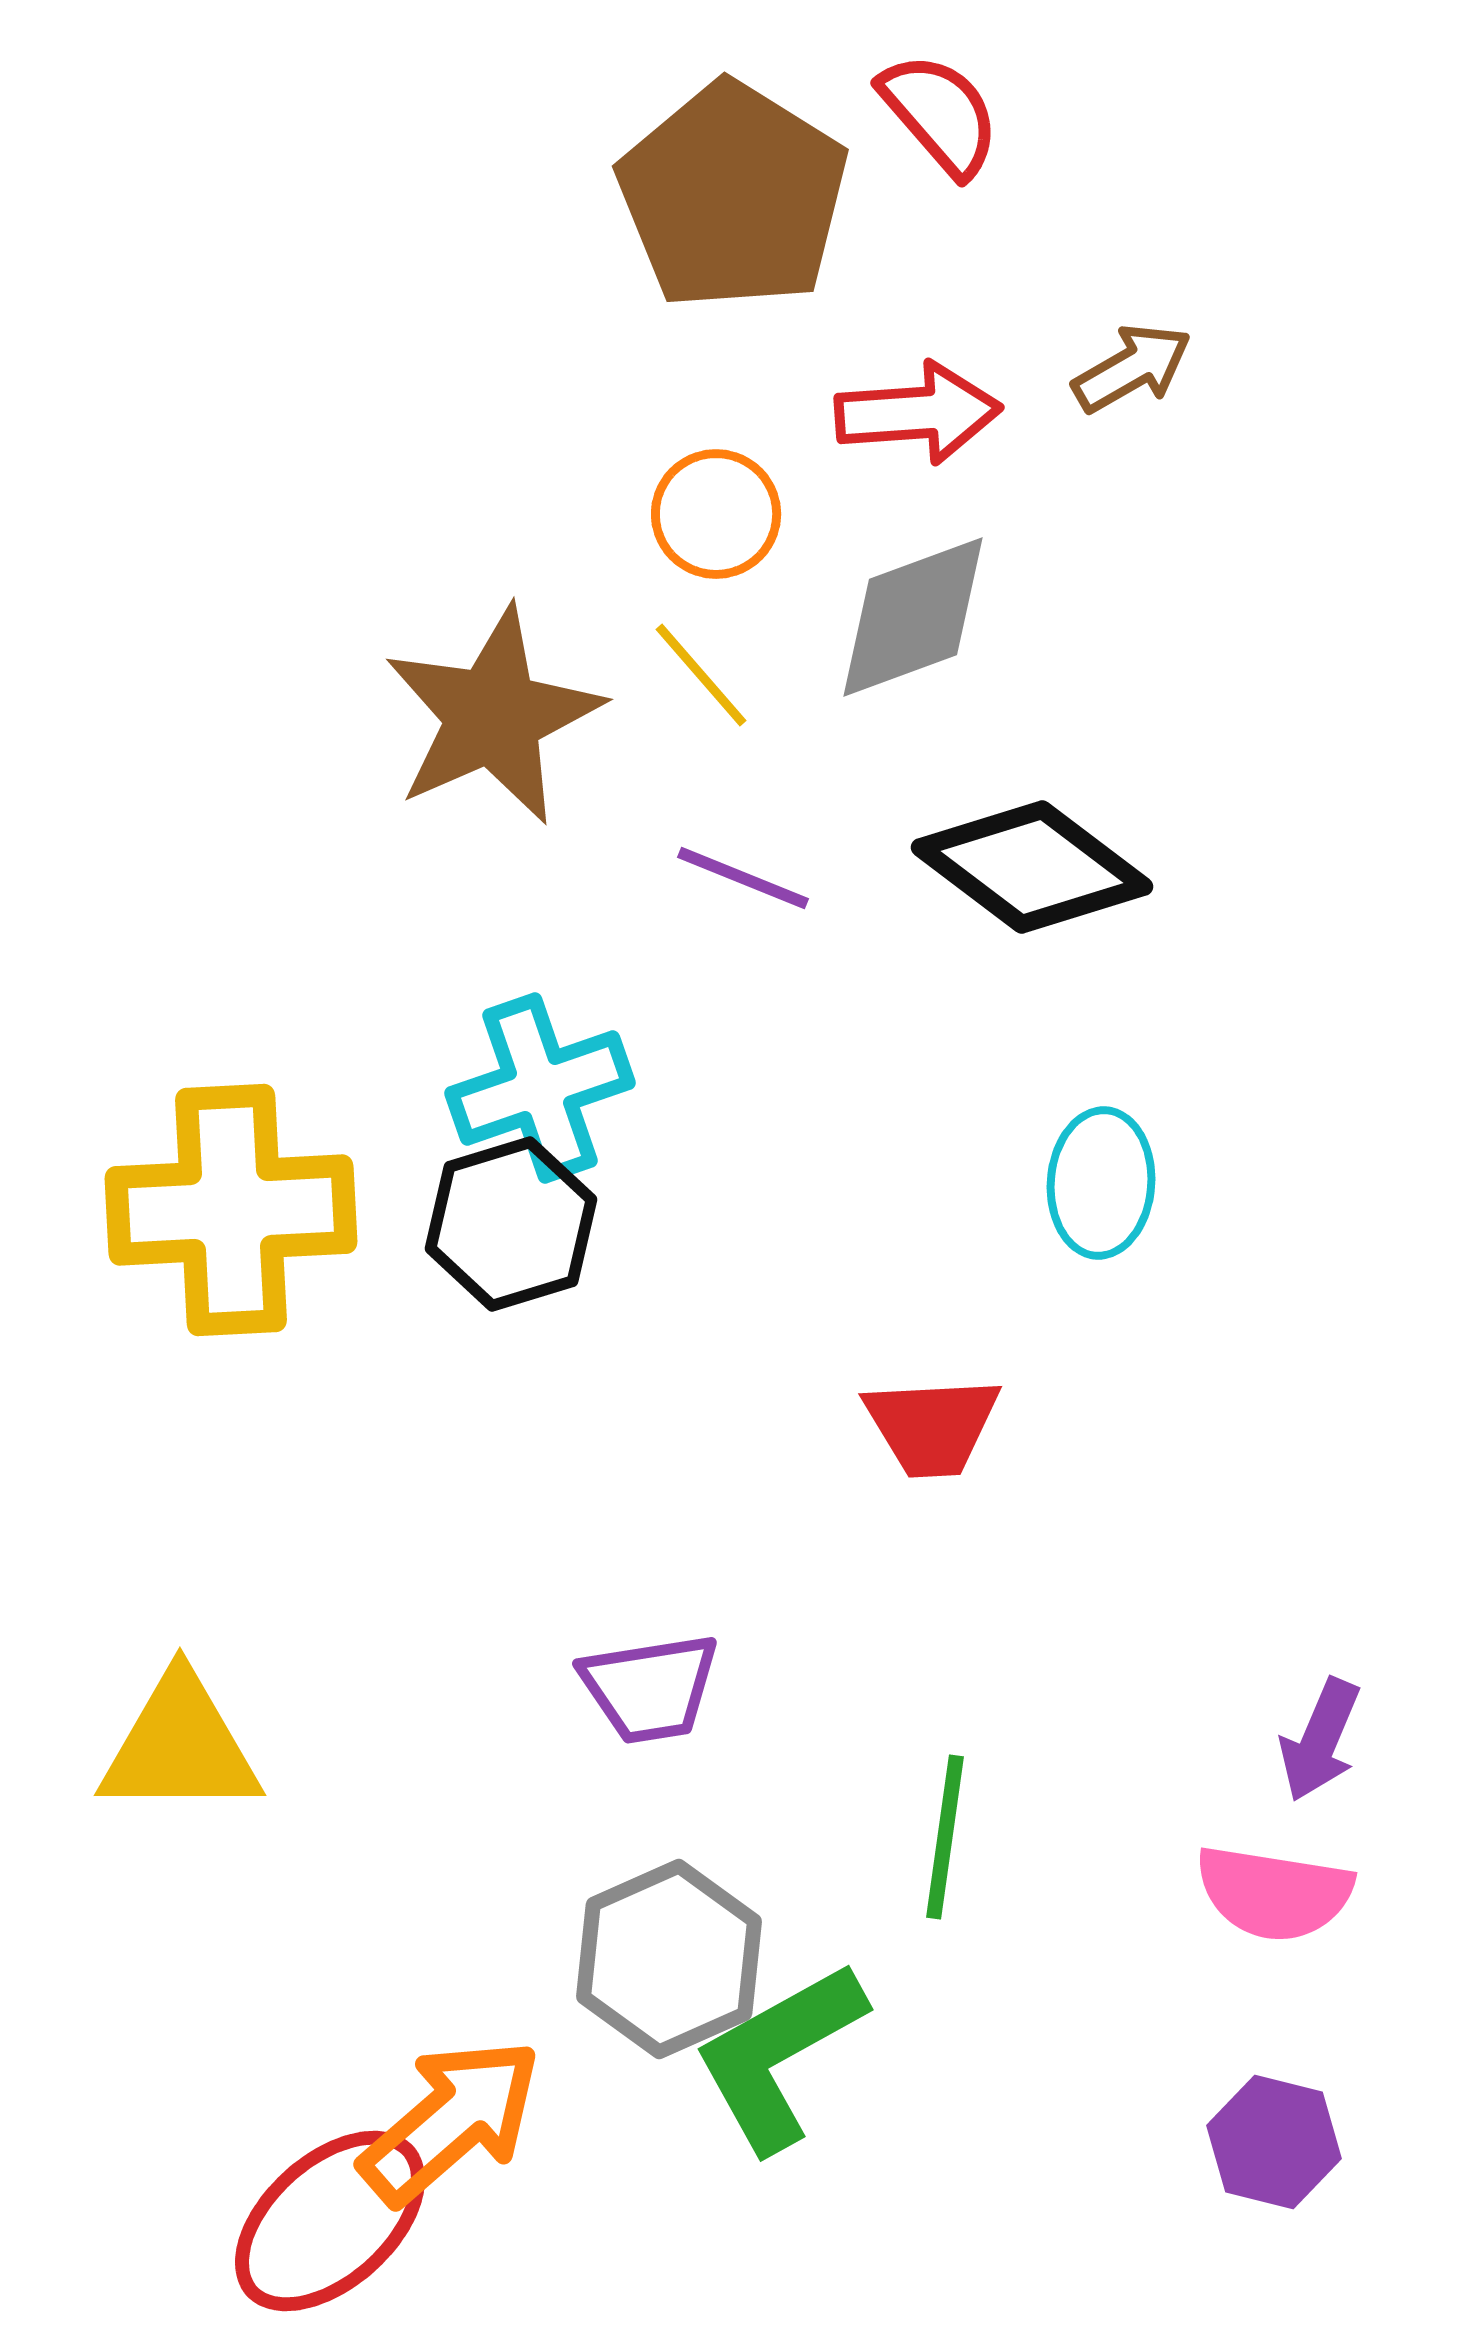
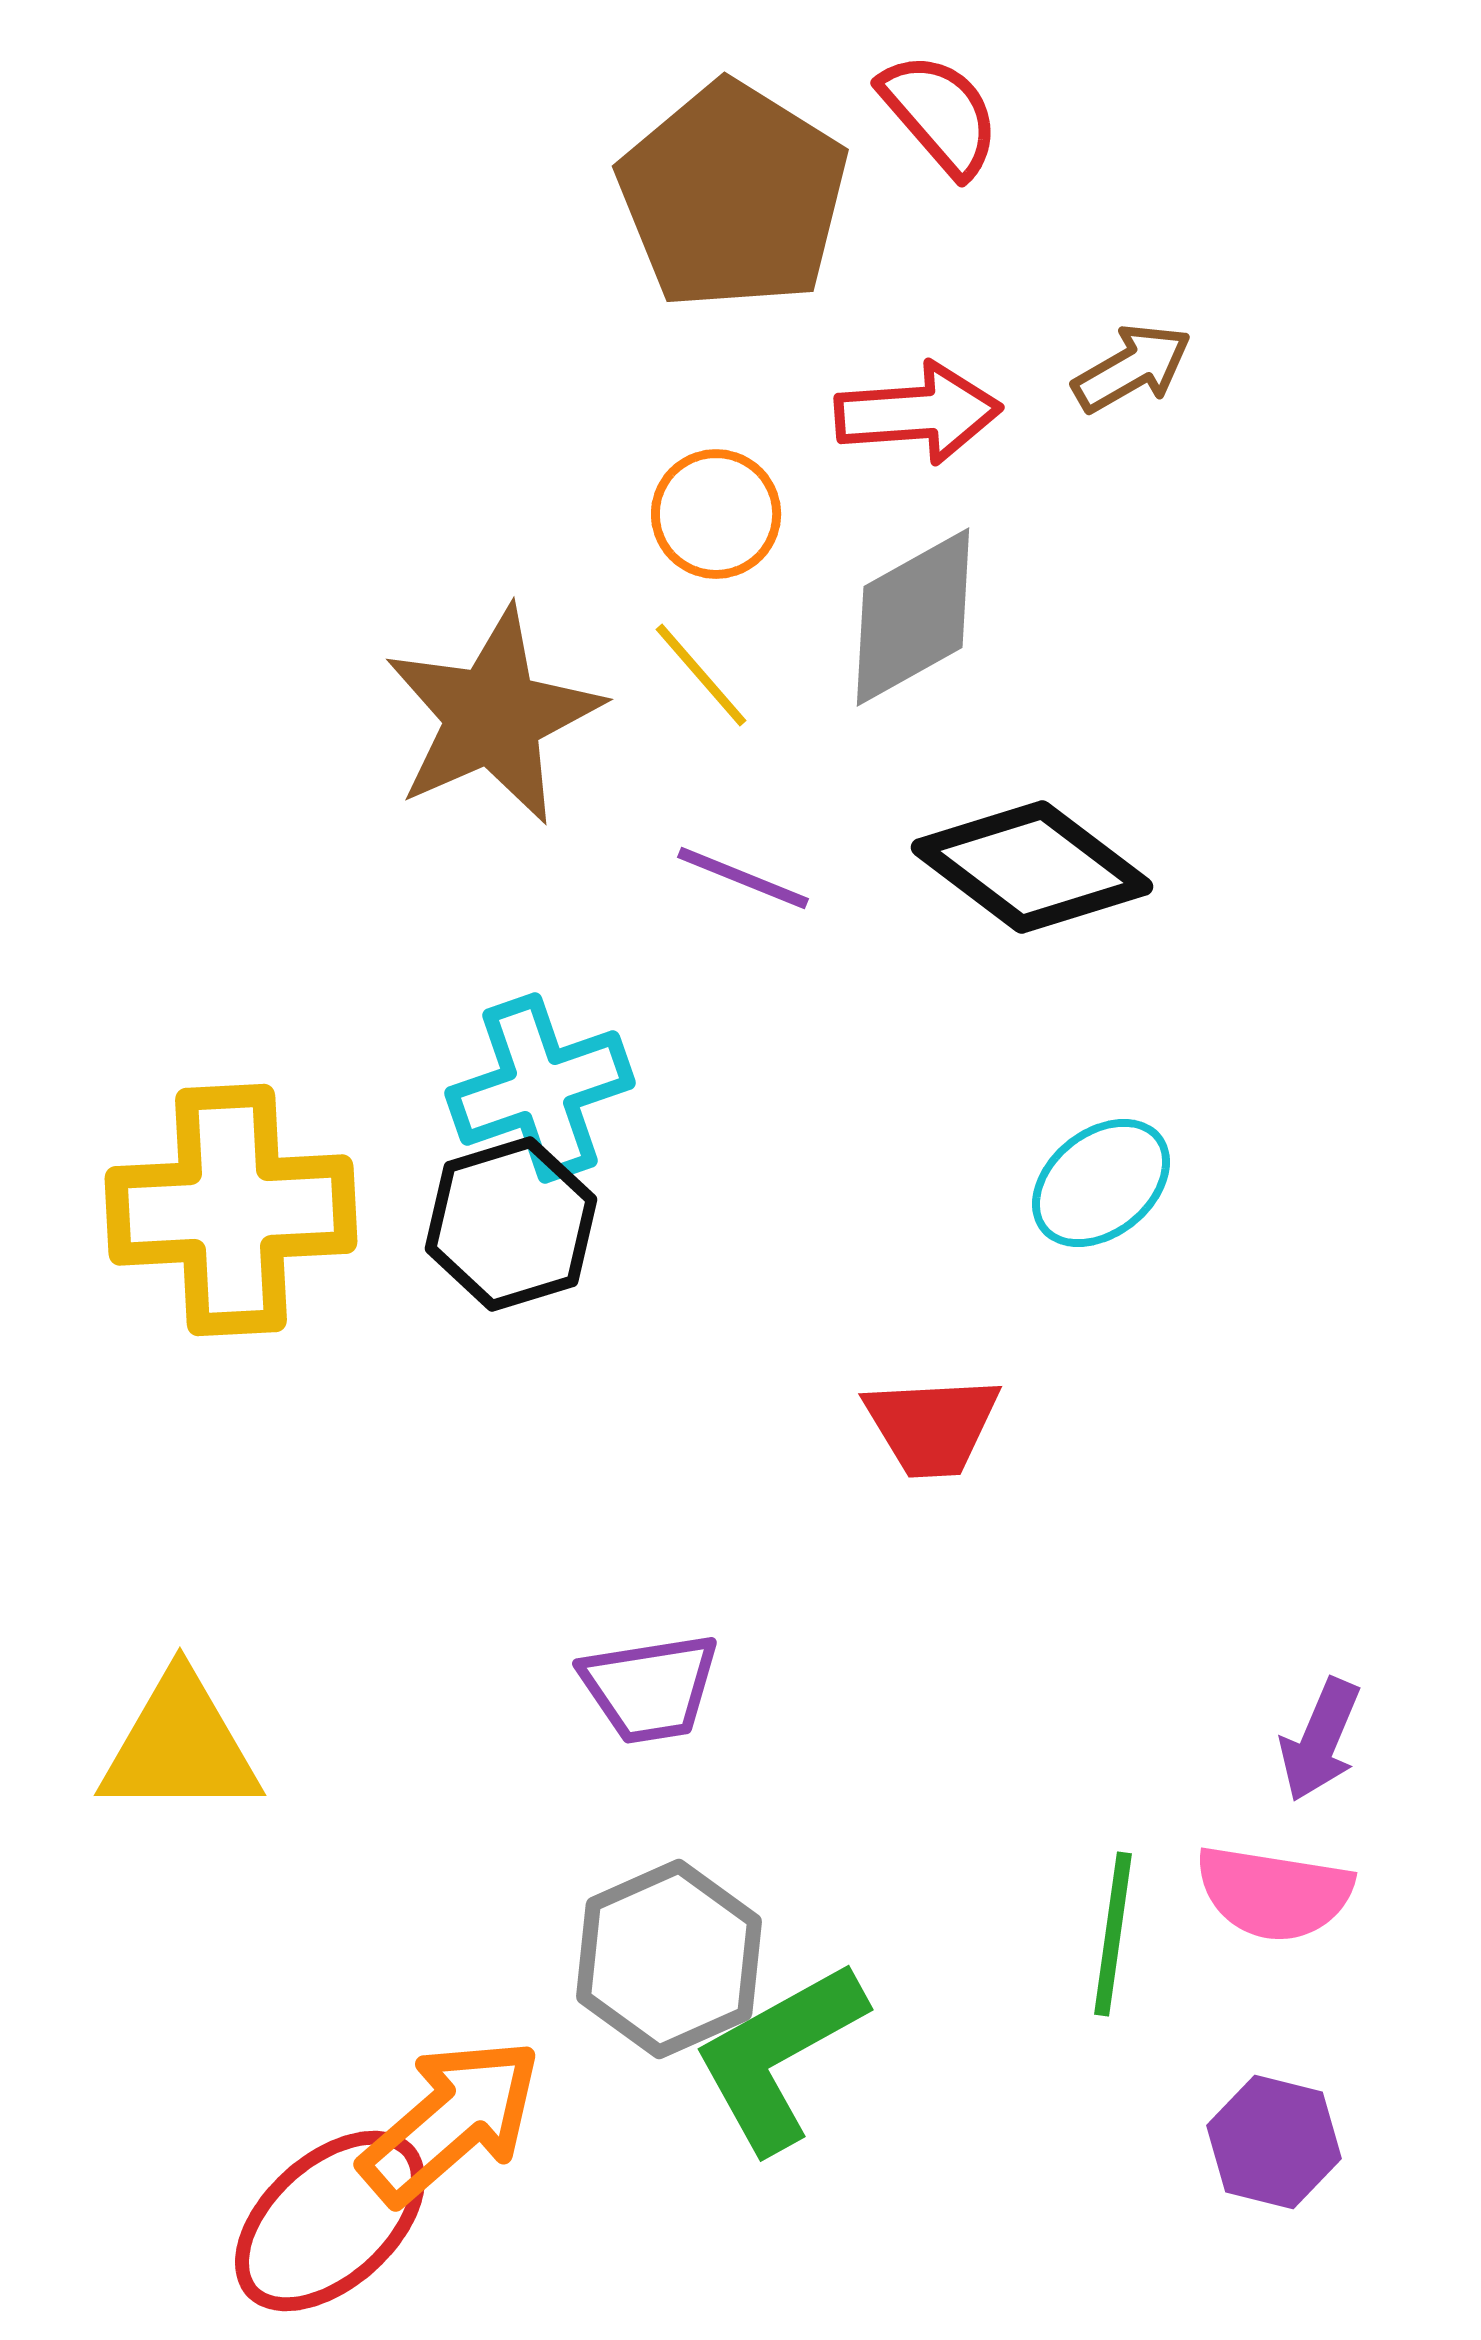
gray diamond: rotated 9 degrees counterclockwise
cyan ellipse: rotated 47 degrees clockwise
green line: moved 168 px right, 97 px down
